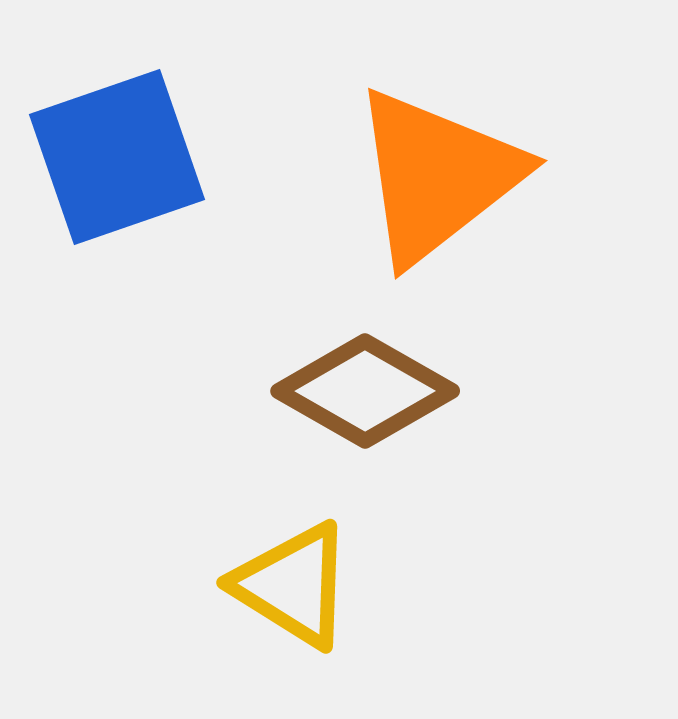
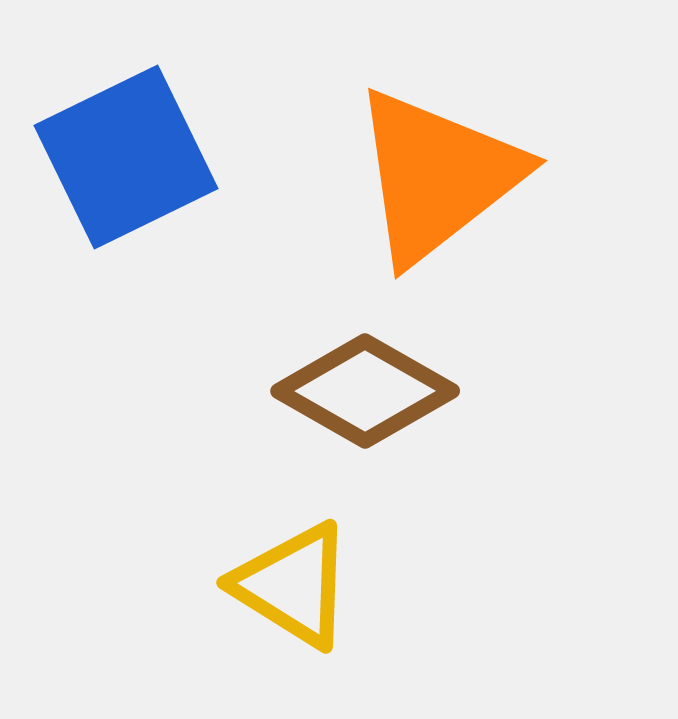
blue square: moved 9 px right; rotated 7 degrees counterclockwise
